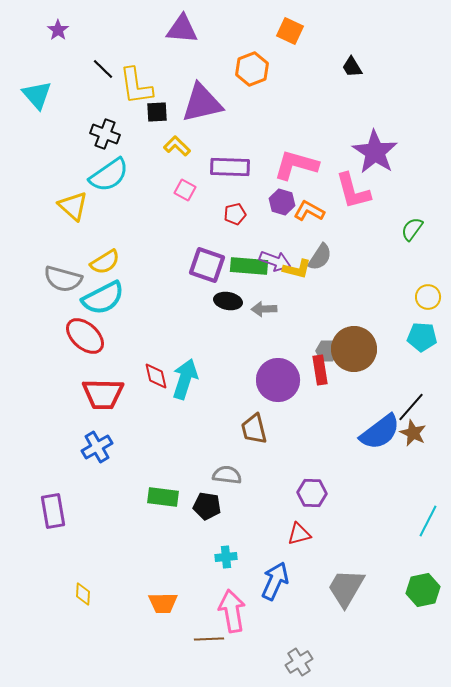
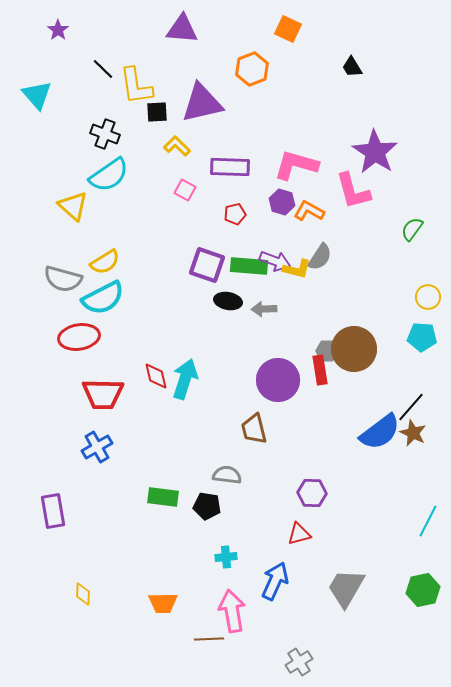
orange square at (290, 31): moved 2 px left, 2 px up
red ellipse at (85, 336): moved 6 px left, 1 px down; rotated 51 degrees counterclockwise
